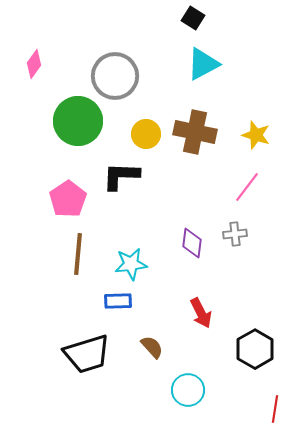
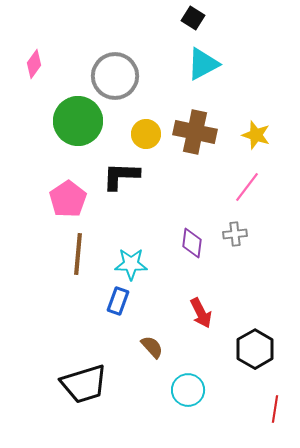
cyan star: rotated 8 degrees clockwise
blue rectangle: rotated 68 degrees counterclockwise
black trapezoid: moved 3 px left, 30 px down
